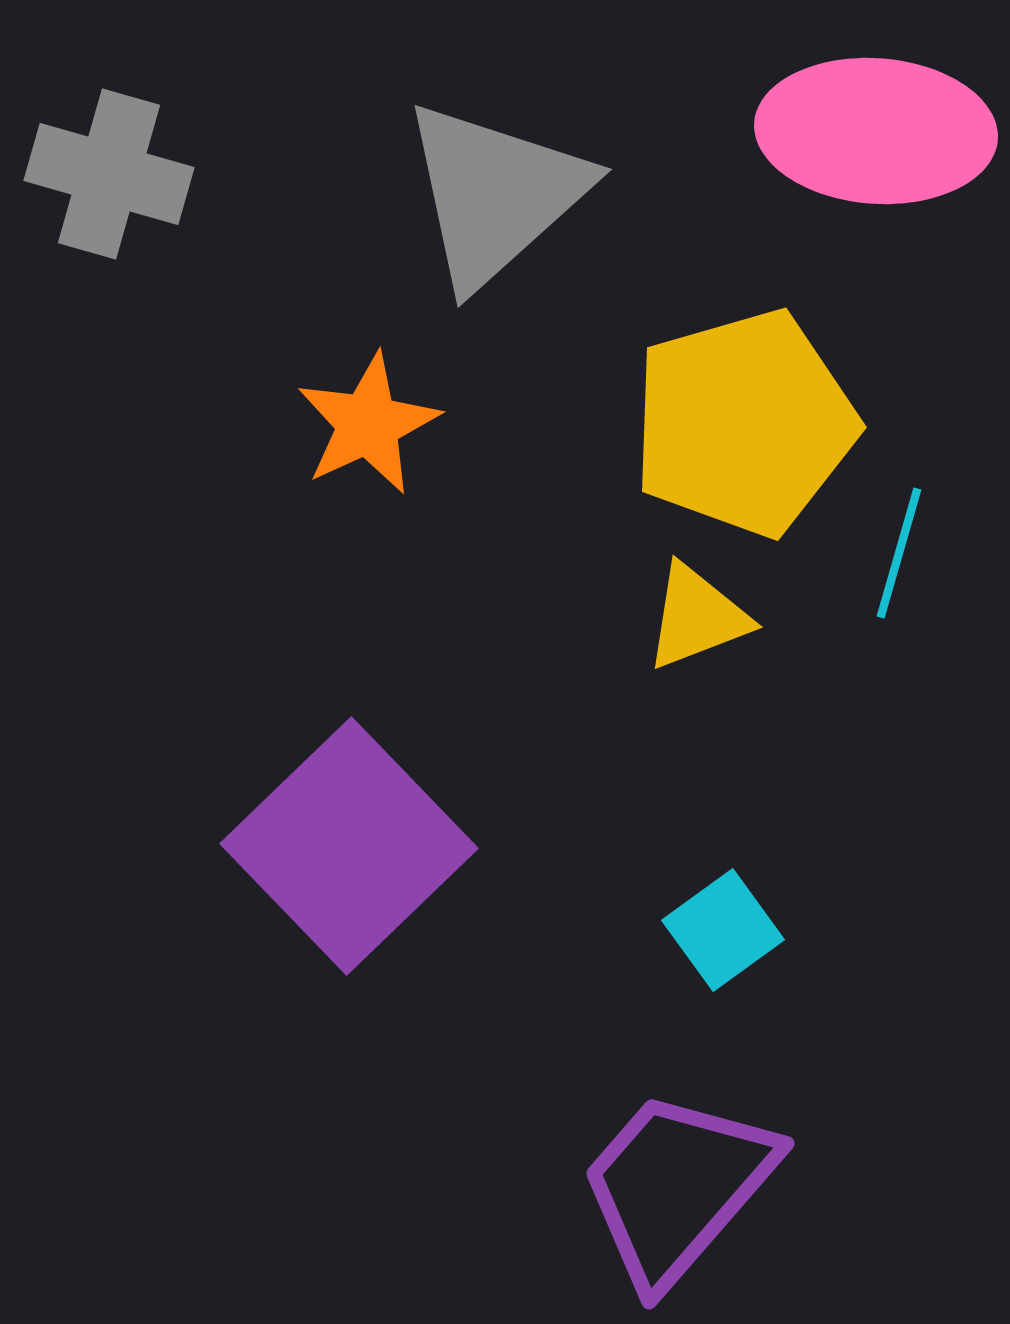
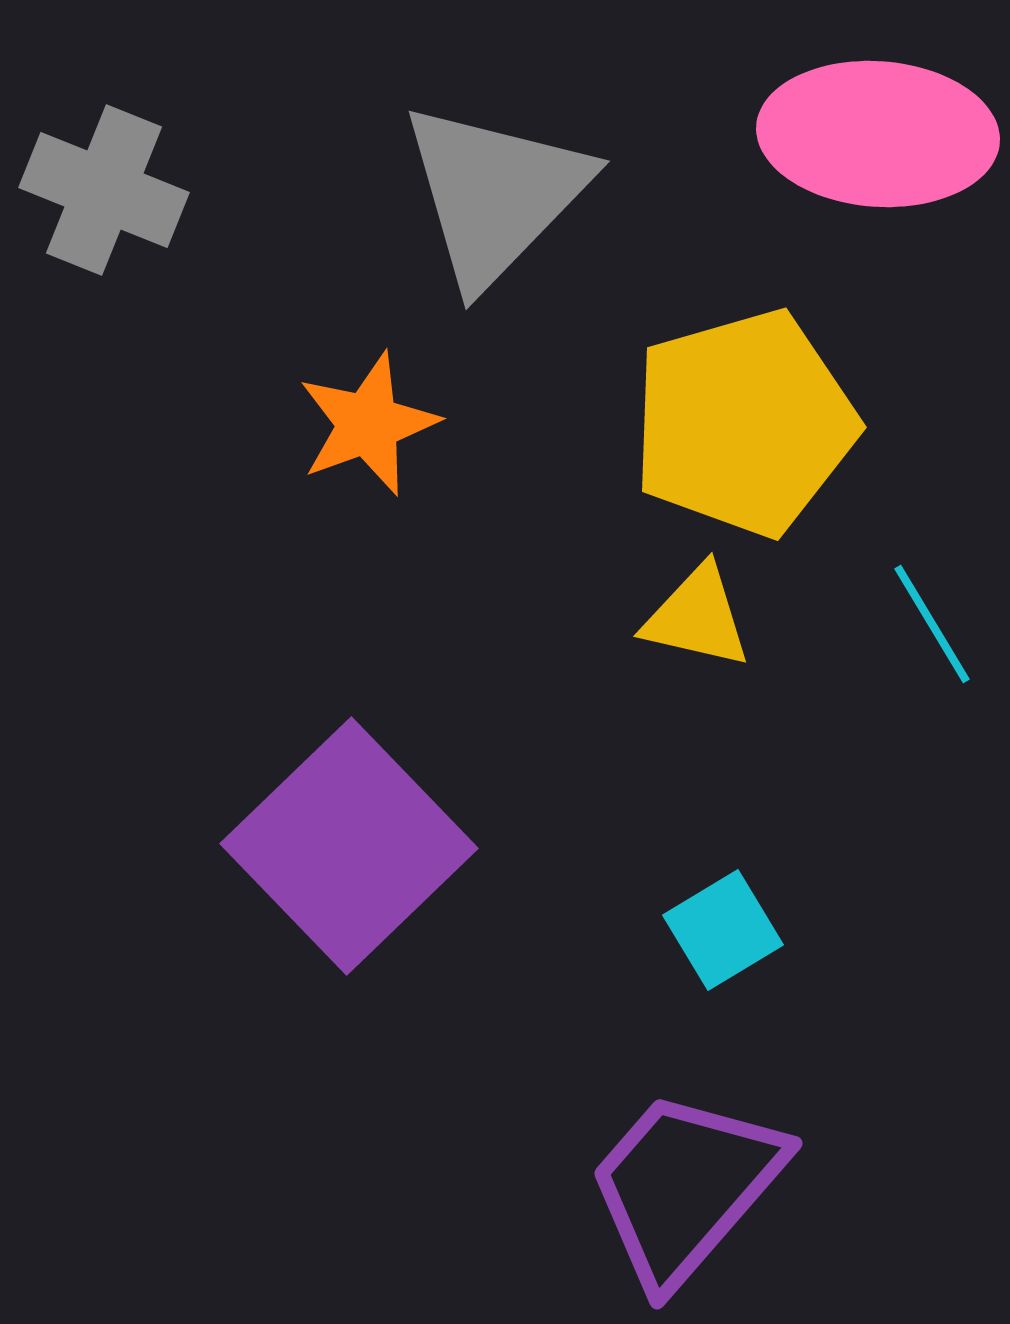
pink ellipse: moved 2 px right, 3 px down
gray cross: moved 5 px left, 16 px down; rotated 6 degrees clockwise
gray triangle: rotated 4 degrees counterclockwise
orange star: rotated 5 degrees clockwise
cyan line: moved 33 px right, 71 px down; rotated 47 degrees counterclockwise
yellow triangle: rotated 34 degrees clockwise
cyan square: rotated 5 degrees clockwise
purple trapezoid: moved 8 px right
